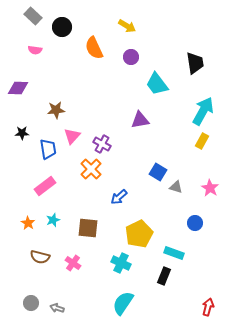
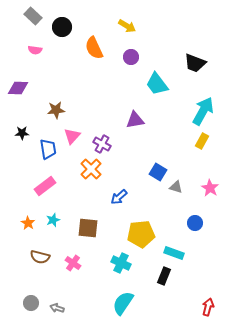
black trapezoid: rotated 120 degrees clockwise
purple triangle: moved 5 px left
yellow pentagon: moved 2 px right; rotated 20 degrees clockwise
